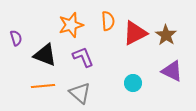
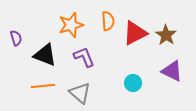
purple L-shape: moved 1 px right
